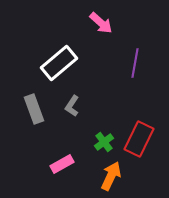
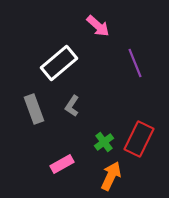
pink arrow: moved 3 px left, 3 px down
purple line: rotated 32 degrees counterclockwise
